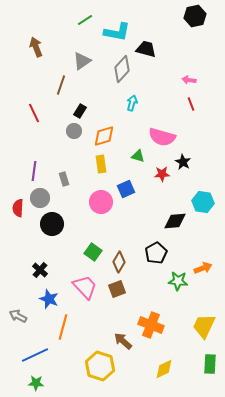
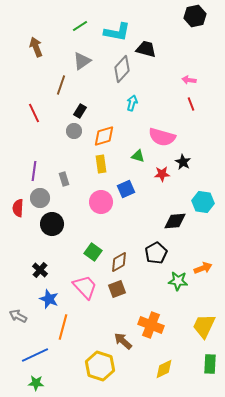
green line at (85, 20): moved 5 px left, 6 px down
brown diamond at (119, 262): rotated 30 degrees clockwise
